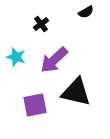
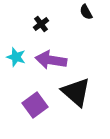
black semicircle: rotated 91 degrees clockwise
purple arrow: moved 3 px left; rotated 52 degrees clockwise
black triangle: rotated 28 degrees clockwise
purple square: rotated 25 degrees counterclockwise
